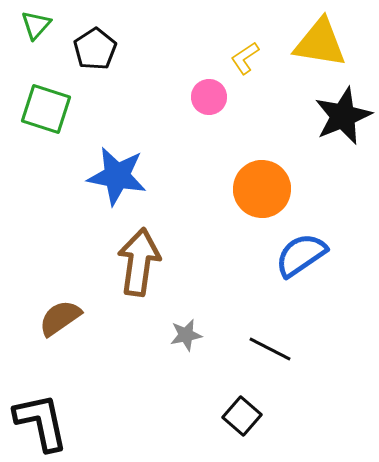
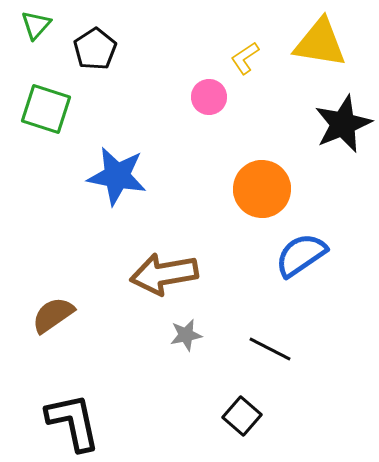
black star: moved 8 px down
brown arrow: moved 25 px right, 12 px down; rotated 108 degrees counterclockwise
brown semicircle: moved 7 px left, 3 px up
black L-shape: moved 32 px right
